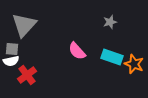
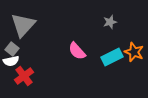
gray triangle: moved 1 px left
gray square: rotated 32 degrees clockwise
cyan rectangle: rotated 45 degrees counterclockwise
orange star: moved 12 px up
red cross: moved 3 px left, 1 px down
